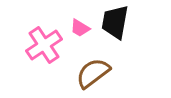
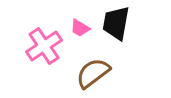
black trapezoid: moved 1 px right, 1 px down
pink cross: moved 1 px down
